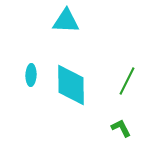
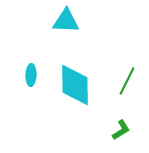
cyan diamond: moved 4 px right
green L-shape: moved 2 px down; rotated 85 degrees clockwise
